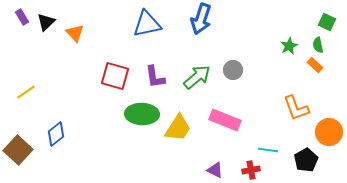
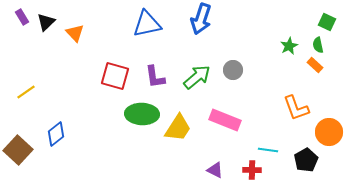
red cross: moved 1 px right; rotated 12 degrees clockwise
